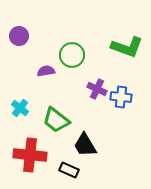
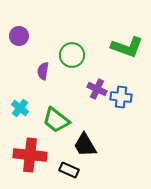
purple semicircle: moved 3 px left; rotated 72 degrees counterclockwise
